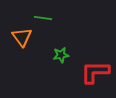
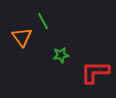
green line: moved 3 px down; rotated 54 degrees clockwise
